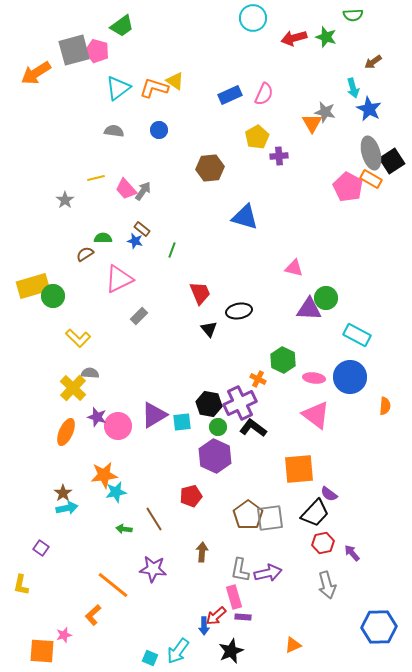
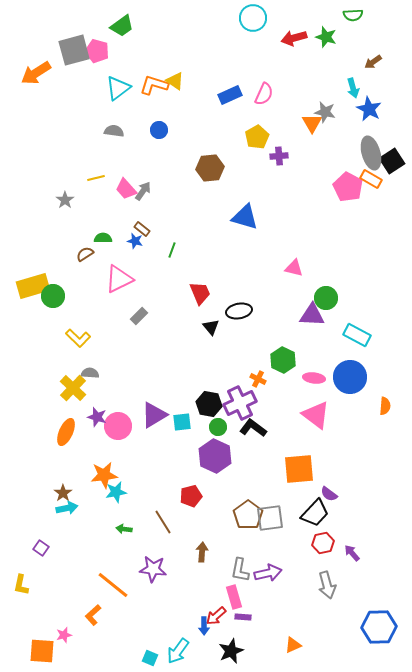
orange L-shape at (154, 88): moved 3 px up
purple triangle at (309, 309): moved 3 px right, 6 px down
black triangle at (209, 329): moved 2 px right, 2 px up
brown line at (154, 519): moved 9 px right, 3 px down
